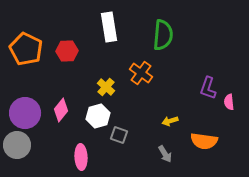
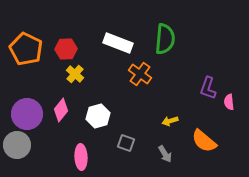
white rectangle: moved 9 px right, 16 px down; rotated 60 degrees counterclockwise
green semicircle: moved 2 px right, 4 px down
red hexagon: moved 1 px left, 2 px up
orange cross: moved 1 px left, 1 px down
yellow cross: moved 31 px left, 13 px up
purple circle: moved 2 px right, 1 px down
gray square: moved 7 px right, 8 px down
orange semicircle: rotated 32 degrees clockwise
